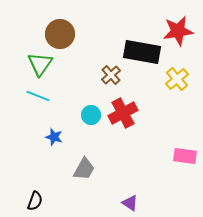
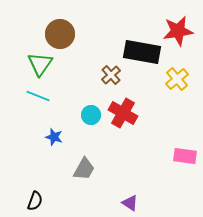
red cross: rotated 32 degrees counterclockwise
